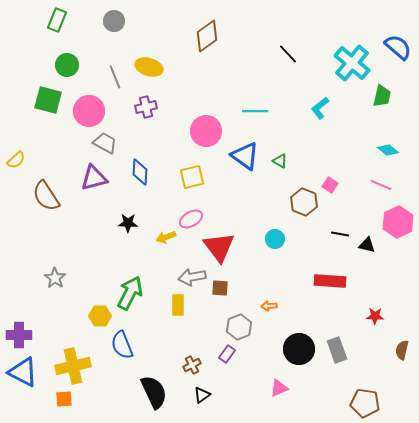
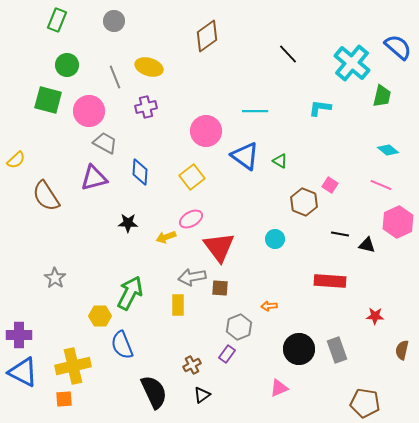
cyan L-shape at (320, 108): rotated 45 degrees clockwise
yellow square at (192, 177): rotated 25 degrees counterclockwise
